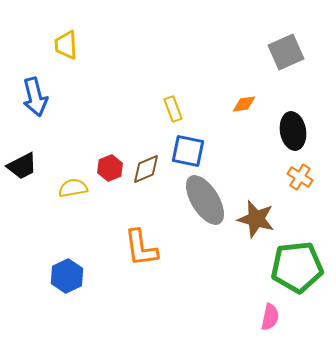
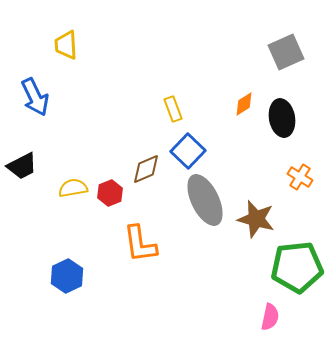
blue arrow: rotated 12 degrees counterclockwise
orange diamond: rotated 25 degrees counterclockwise
black ellipse: moved 11 px left, 13 px up
blue square: rotated 32 degrees clockwise
red hexagon: moved 25 px down
gray ellipse: rotated 6 degrees clockwise
orange L-shape: moved 1 px left, 4 px up
